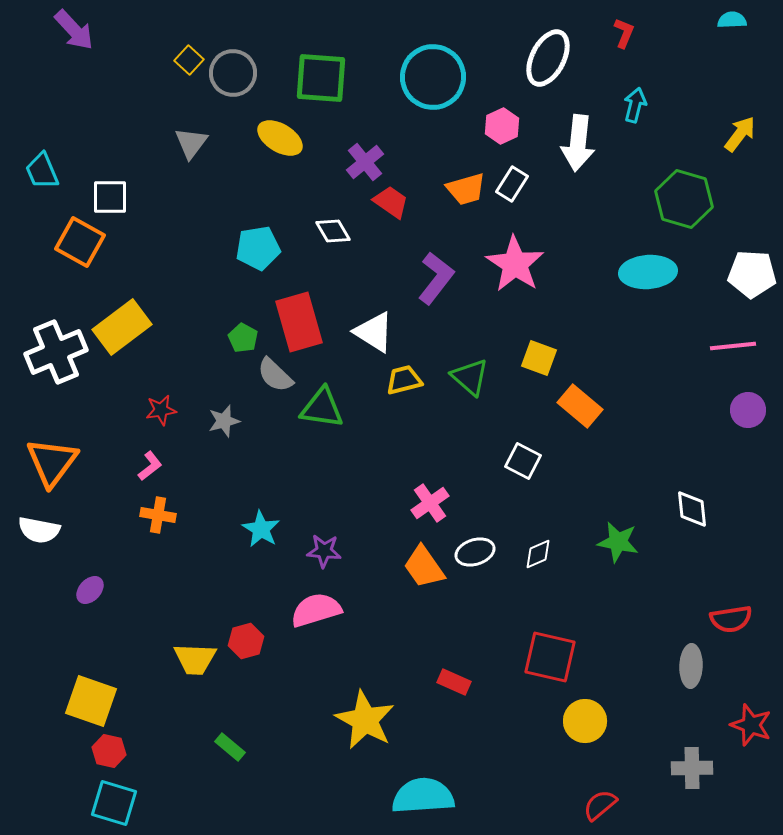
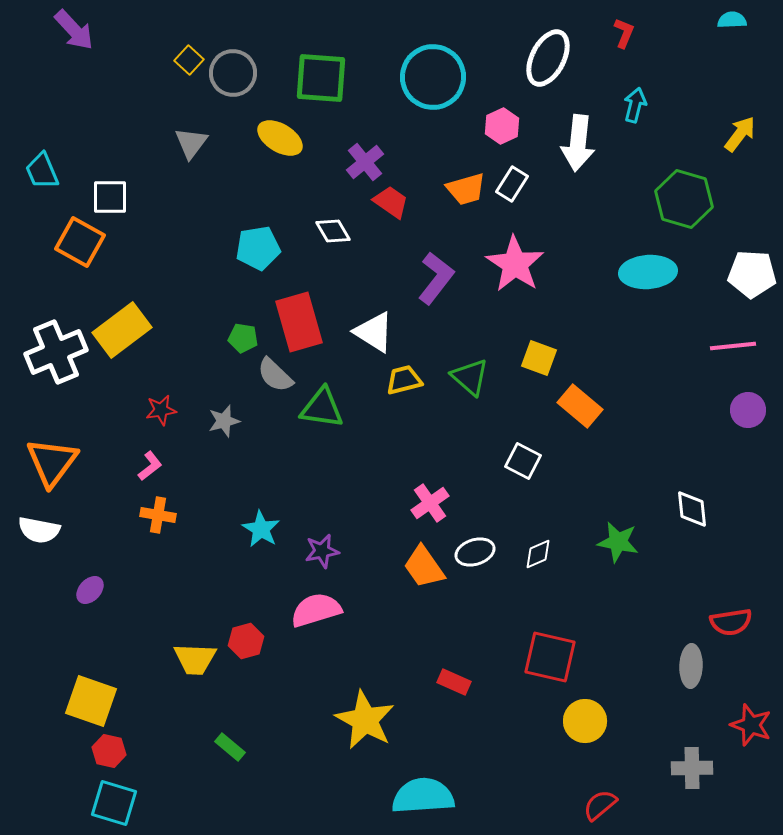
yellow rectangle at (122, 327): moved 3 px down
green pentagon at (243, 338): rotated 20 degrees counterclockwise
purple star at (324, 551): moved 2 px left; rotated 16 degrees counterclockwise
red semicircle at (731, 619): moved 3 px down
